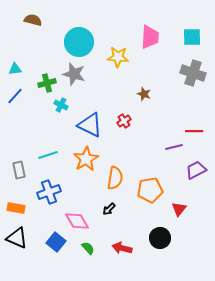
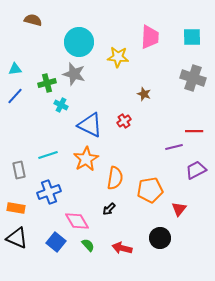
gray cross: moved 5 px down
green semicircle: moved 3 px up
